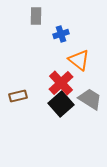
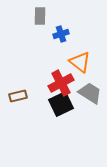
gray rectangle: moved 4 px right
orange triangle: moved 1 px right, 2 px down
red cross: rotated 15 degrees clockwise
gray trapezoid: moved 6 px up
black square: rotated 15 degrees clockwise
